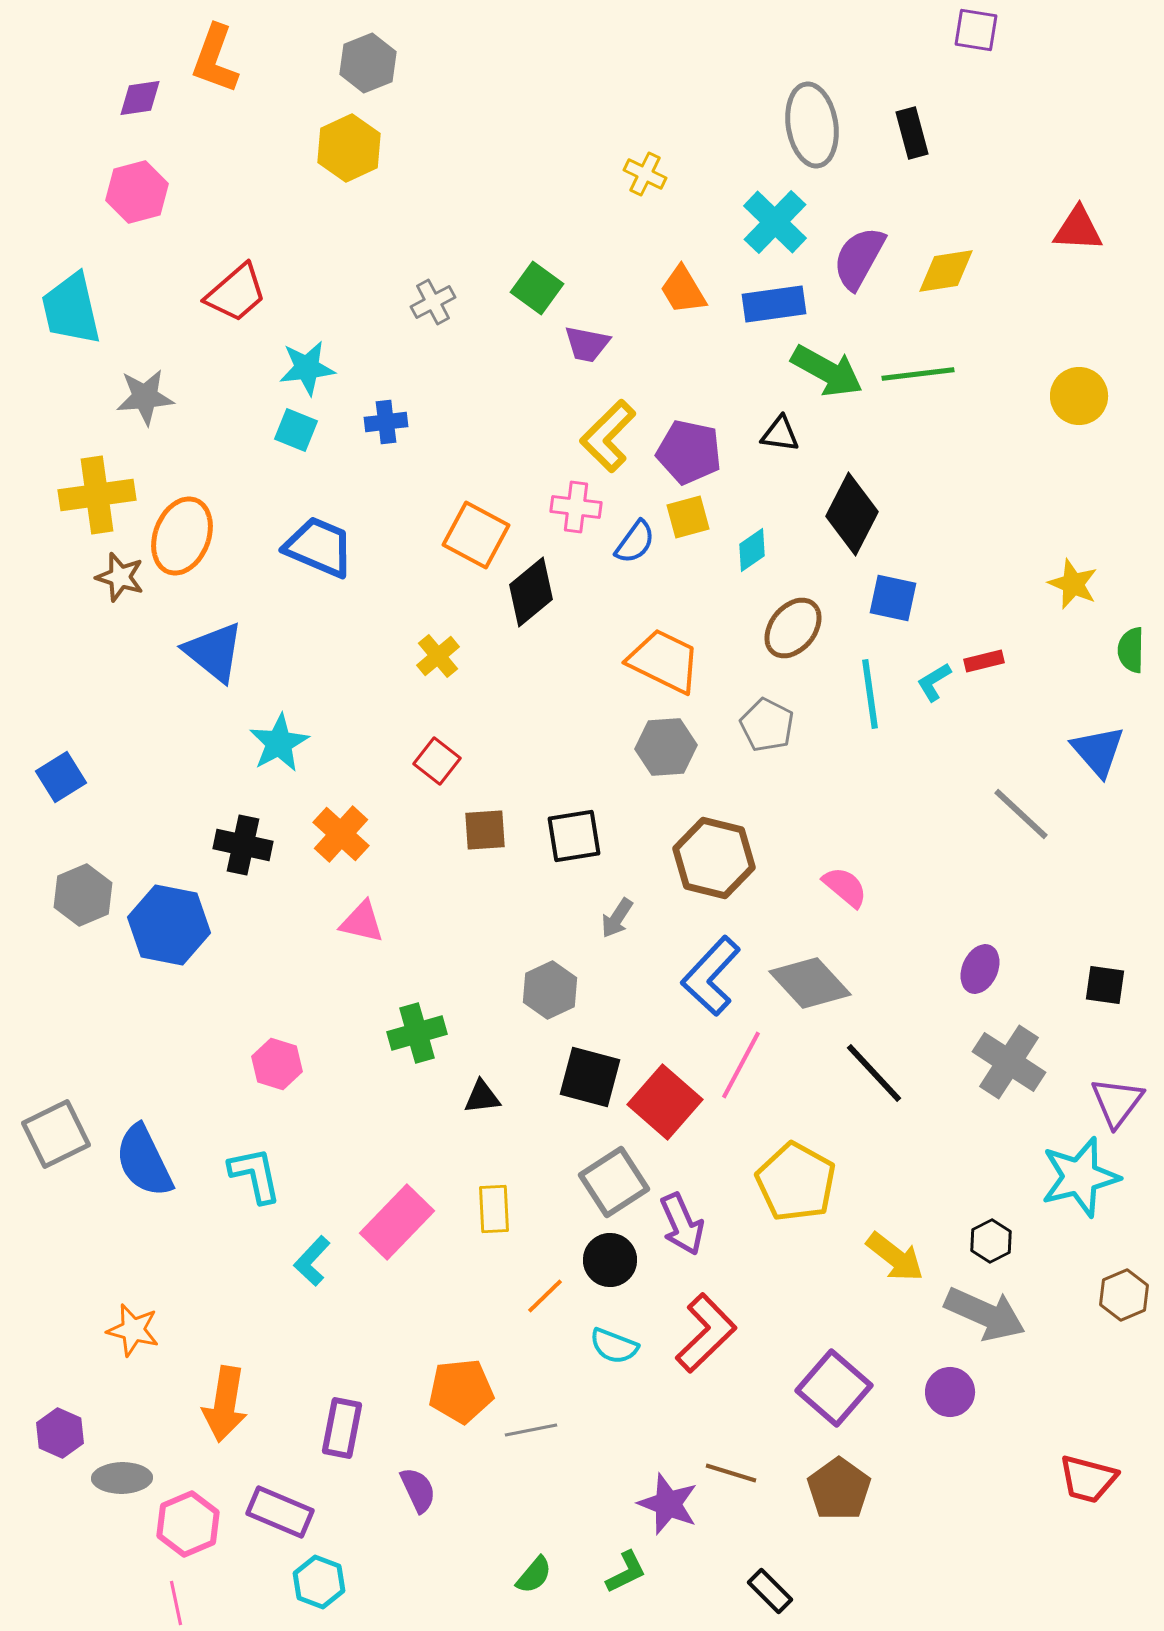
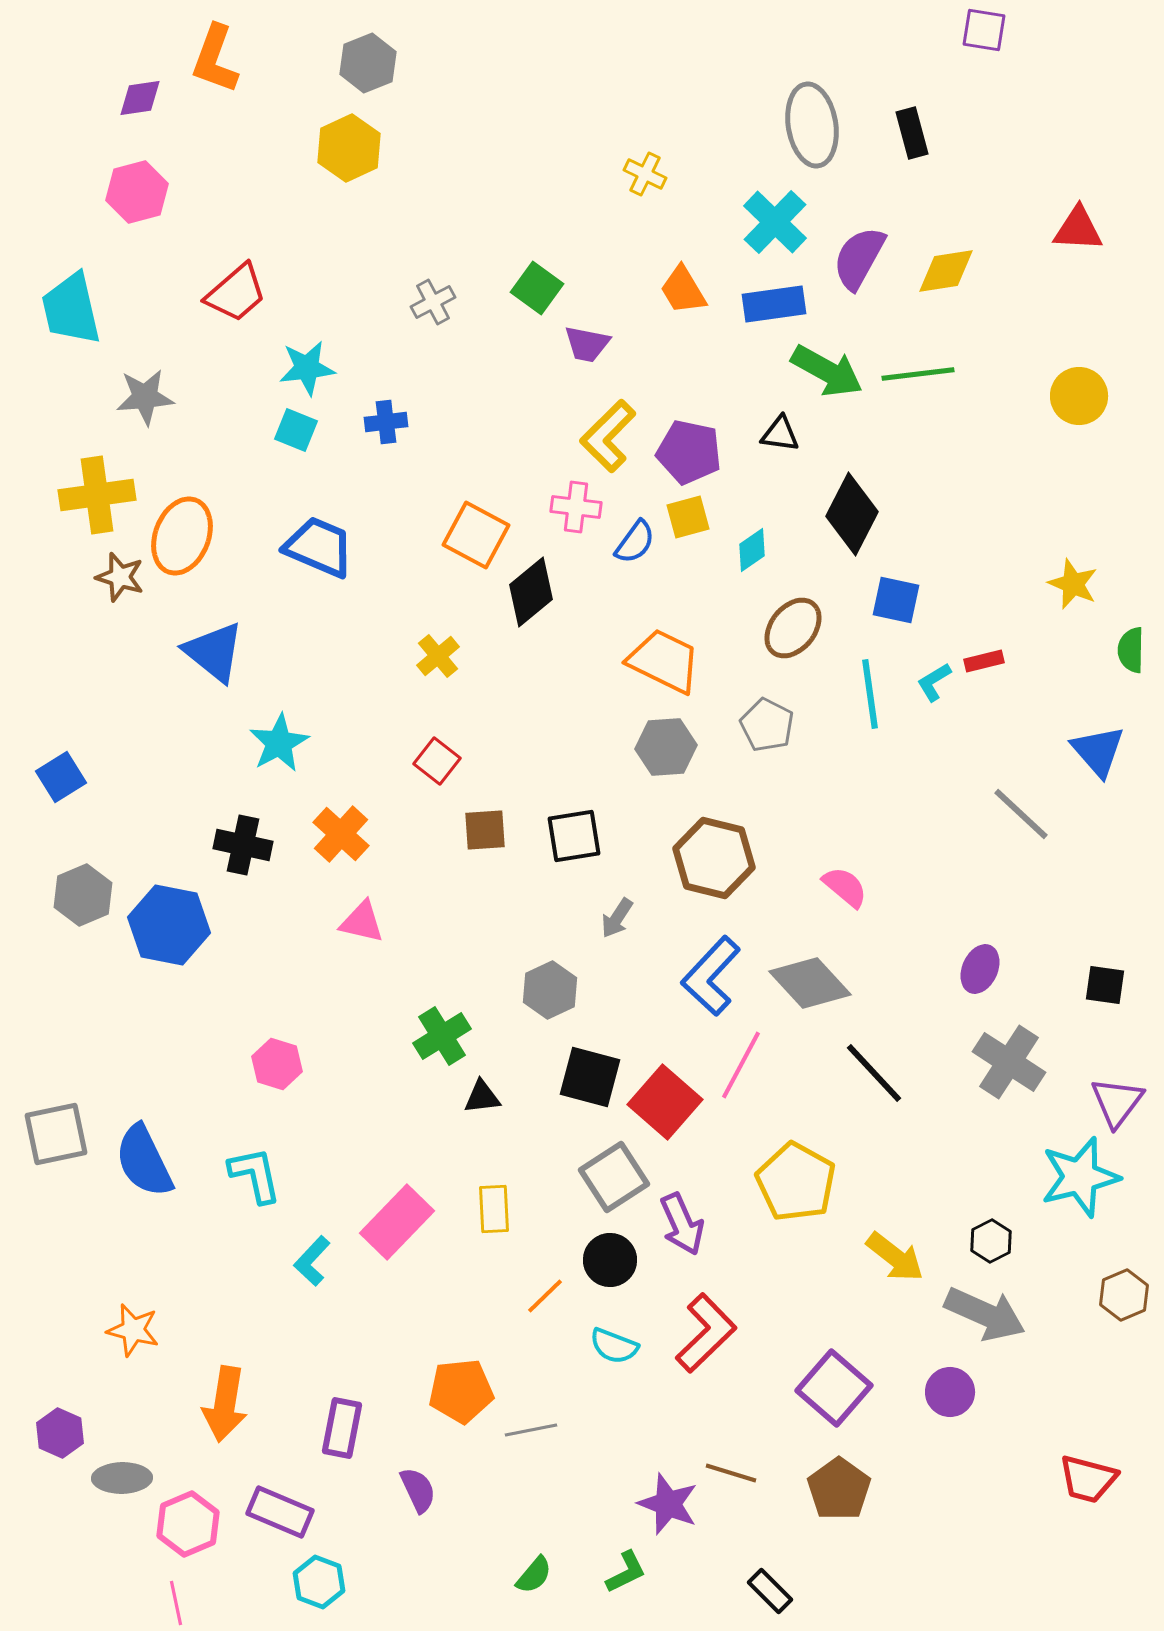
purple square at (976, 30): moved 8 px right
blue square at (893, 598): moved 3 px right, 2 px down
green cross at (417, 1033): moved 25 px right, 3 px down; rotated 16 degrees counterclockwise
gray square at (56, 1134): rotated 14 degrees clockwise
gray square at (614, 1182): moved 5 px up
